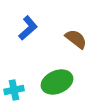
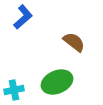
blue L-shape: moved 5 px left, 11 px up
brown semicircle: moved 2 px left, 3 px down
